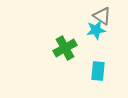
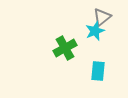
gray triangle: moved 1 px down; rotated 48 degrees clockwise
cyan star: moved 1 px left, 1 px down; rotated 12 degrees counterclockwise
